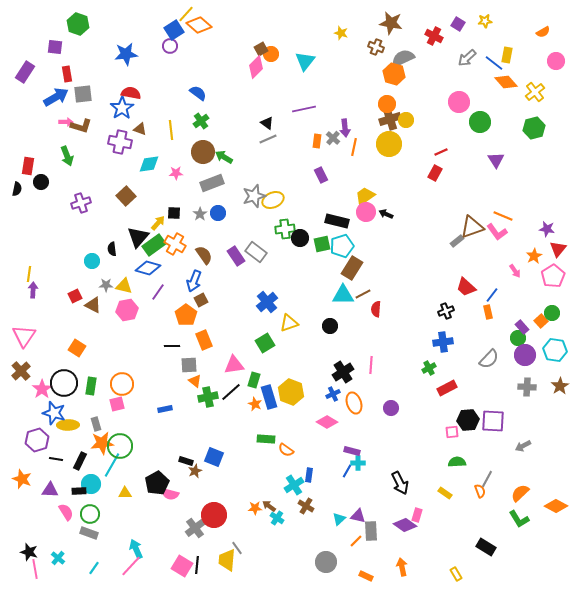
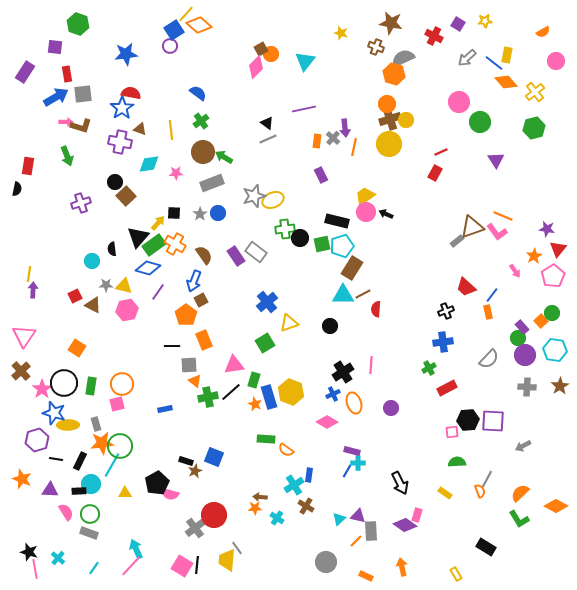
black circle at (41, 182): moved 74 px right
brown arrow at (269, 506): moved 9 px left, 9 px up; rotated 32 degrees counterclockwise
